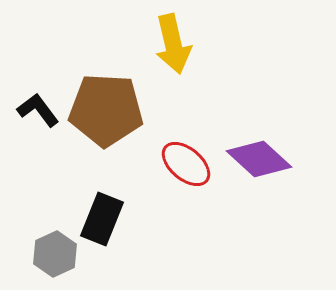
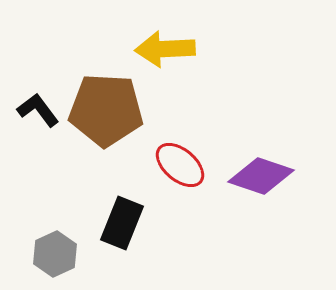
yellow arrow: moved 8 px left, 5 px down; rotated 100 degrees clockwise
purple diamond: moved 2 px right, 17 px down; rotated 24 degrees counterclockwise
red ellipse: moved 6 px left, 1 px down
black rectangle: moved 20 px right, 4 px down
